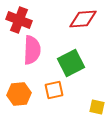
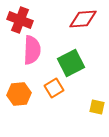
red cross: moved 1 px right
orange square: moved 2 px up; rotated 18 degrees counterclockwise
